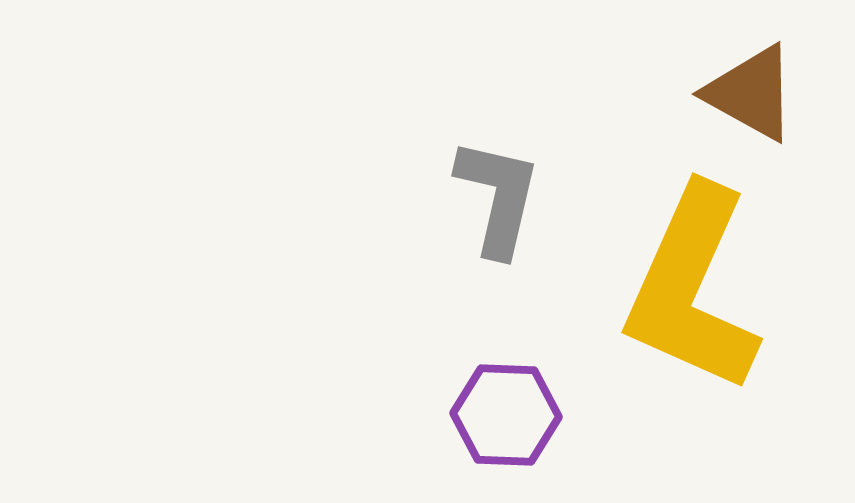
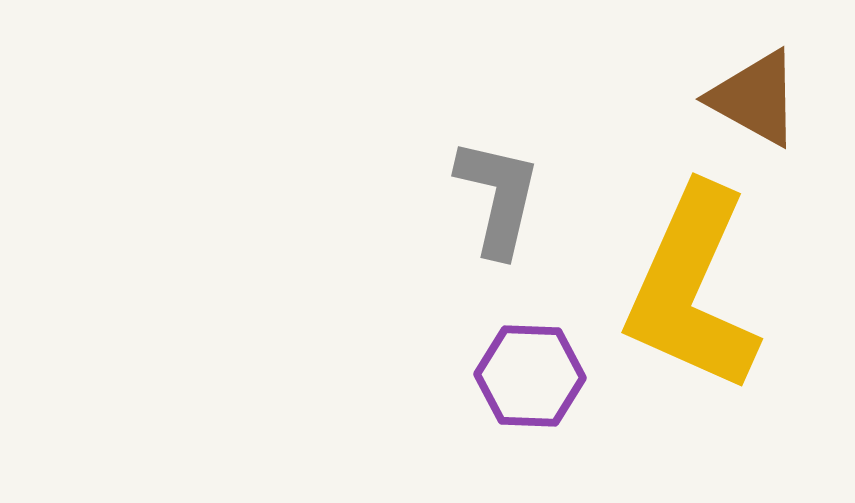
brown triangle: moved 4 px right, 5 px down
purple hexagon: moved 24 px right, 39 px up
